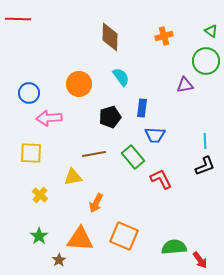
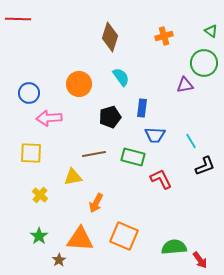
brown diamond: rotated 16 degrees clockwise
green circle: moved 2 px left, 2 px down
cyan line: moved 14 px left; rotated 28 degrees counterclockwise
green rectangle: rotated 35 degrees counterclockwise
